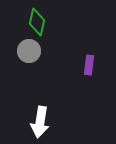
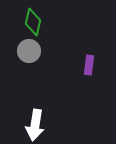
green diamond: moved 4 px left
white arrow: moved 5 px left, 3 px down
